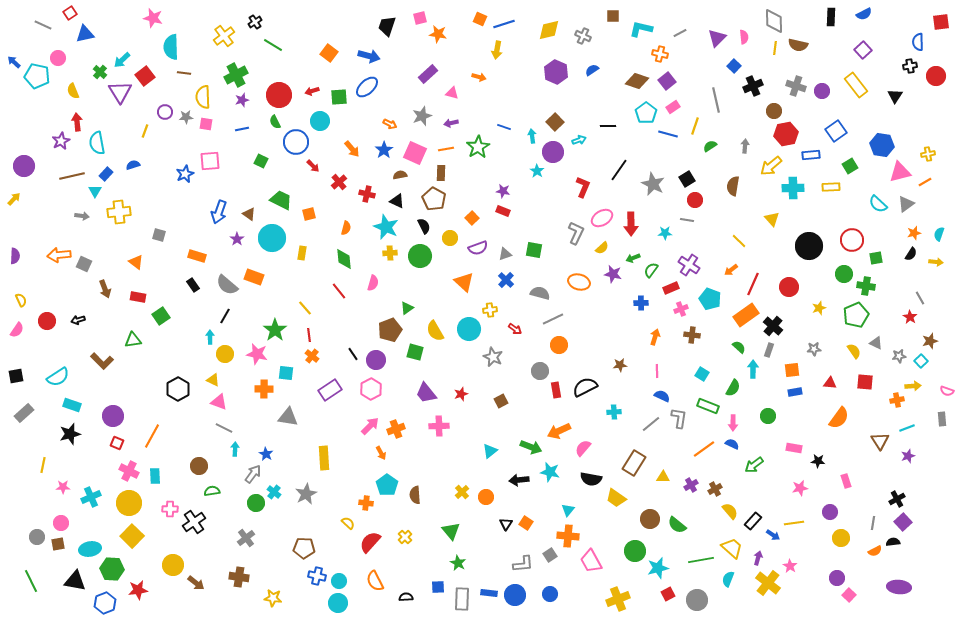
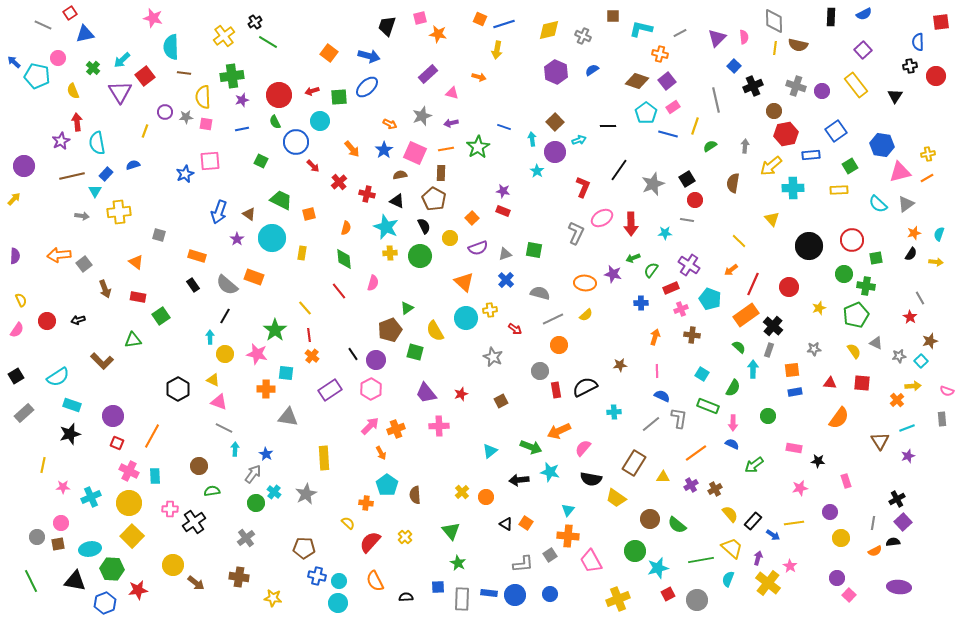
green line at (273, 45): moved 5 px left, 3 px up
green cross at (100, 72): moved 7 px left, 4 px up
green cross at (236, 75): moved 4 px left, 1 px down; rotated 20 degrees clockwise
cyan arrow at (532, 136): moved 3 px down
purple circle at (553, 152): moved 2 px right
orange line at (925, 182): moved 2 px right, 4 px up
gray star at (653, 184): rotated 25 degrees clockwise
brown semicircle at (733, 186): moved 3 px up
yellow rectangle at (831, 187): moved 8 px right, 3 px down
yellow semicircle at (602, 248): moved 16 px left, 67 px down
gray square at (84, 264): rotated 28 degrees clockwise
orange ellipse at (579, 282): moved 6 px right, 1 px down; rotated 10 degrees counterclockwise
cyan circle at (469, 329): moved 3 px left, 11 px up
black square at (16, 376): rotated 21 degrees counterclockwise
red square at (865, 382): moved 3 px left, 1 px down
orange cross at (264, 389): moved 2 px right
orange cross at (897, 400): rotated 32 degrees counterclockwise
orange line at (704, 449): moved 8 px left, 4 px down
yellow semicircle at (730, 511): moved 3 px down
black triangle at (506, 524): rotated 32 degrees counterclockwise
